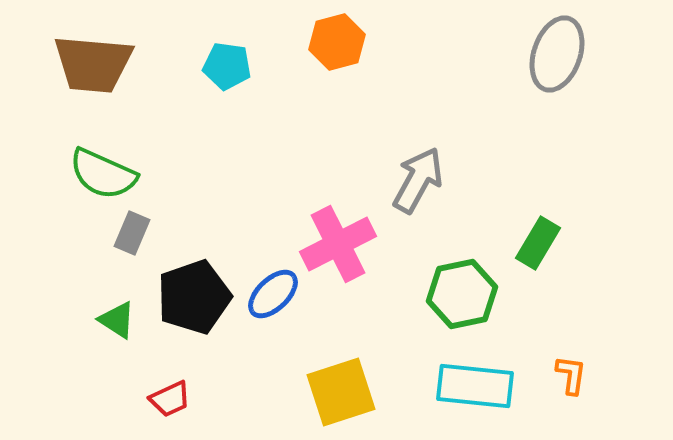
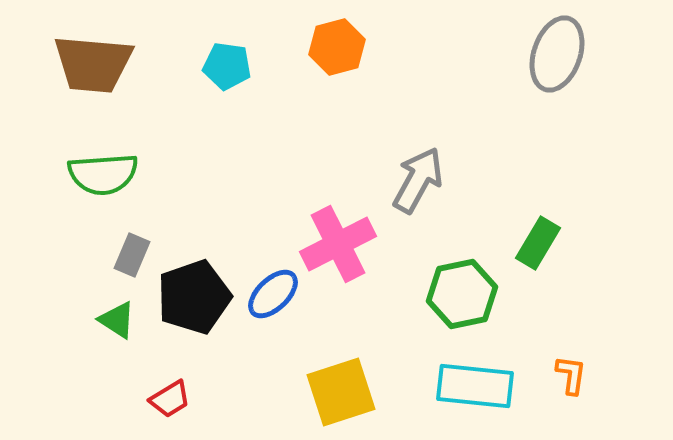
orange hexagon: moved 5 px down
green semicircle: rotated 28 degrees counterclockwise
gray rectangle: moved 22 px down
red trapezoid: rotated 6 degrees counterclockwise
